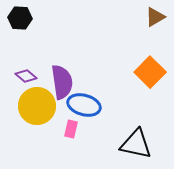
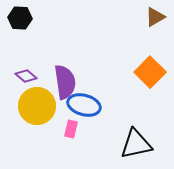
purple semicircle: moved 3 px right
black triangle: rotated 24 degrees counterclockwise
